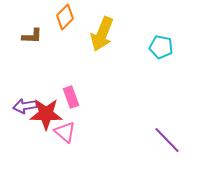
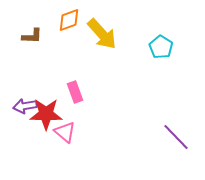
orange diamond: moved 4 px right, 3 px down; rotated 25 degrees clockwise
yellow arrow: rotated 64 degrees counterclockwise
cyan pentagon: rotated 20 degrees clockwise
pink rectangle: moved 4 px right, 5 px up
purple line: moved 9 px right, 3 px up
